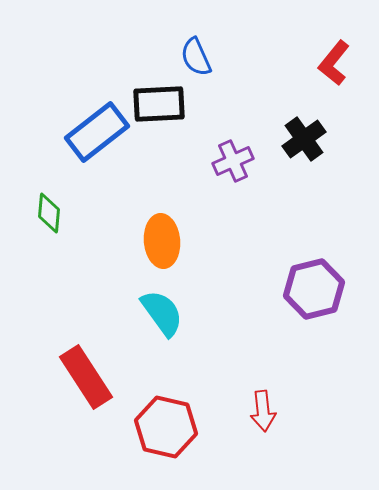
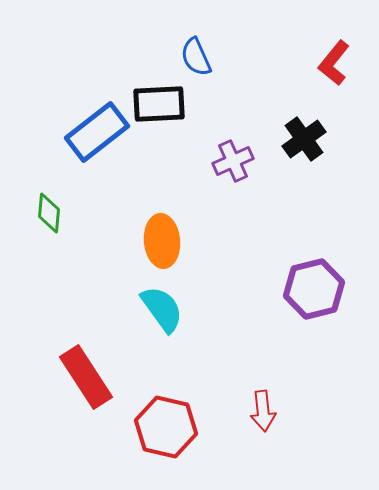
cyan semicircle: moved 4 px up
